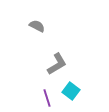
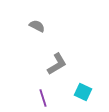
cyan square: moved 12 px right, 1 px down; rotated 12 degrees counterclockwise
purple line: moved 4 px left
